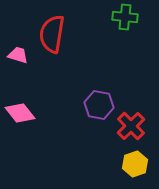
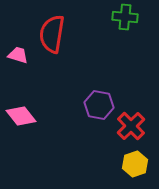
pink diamond: moved 1 px right, 3 px down
